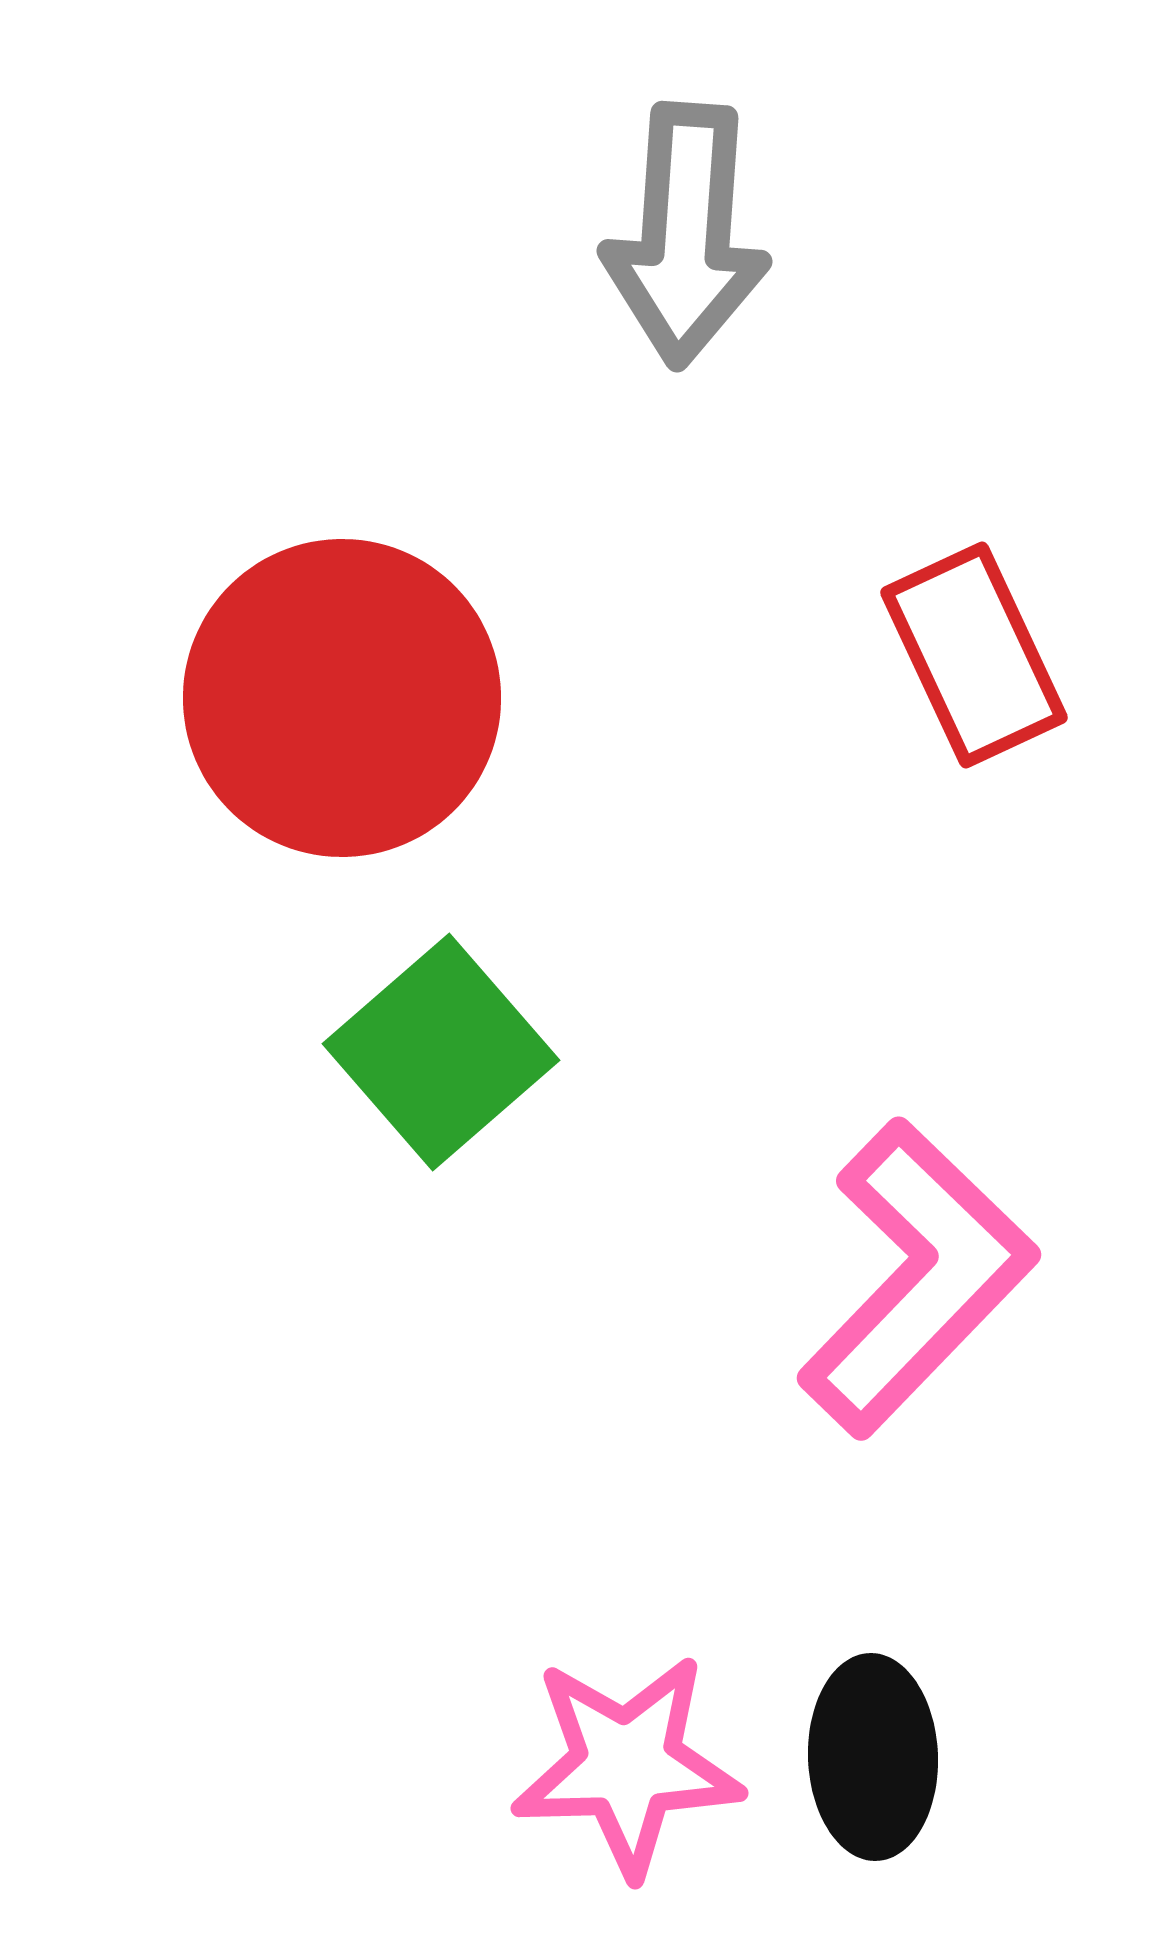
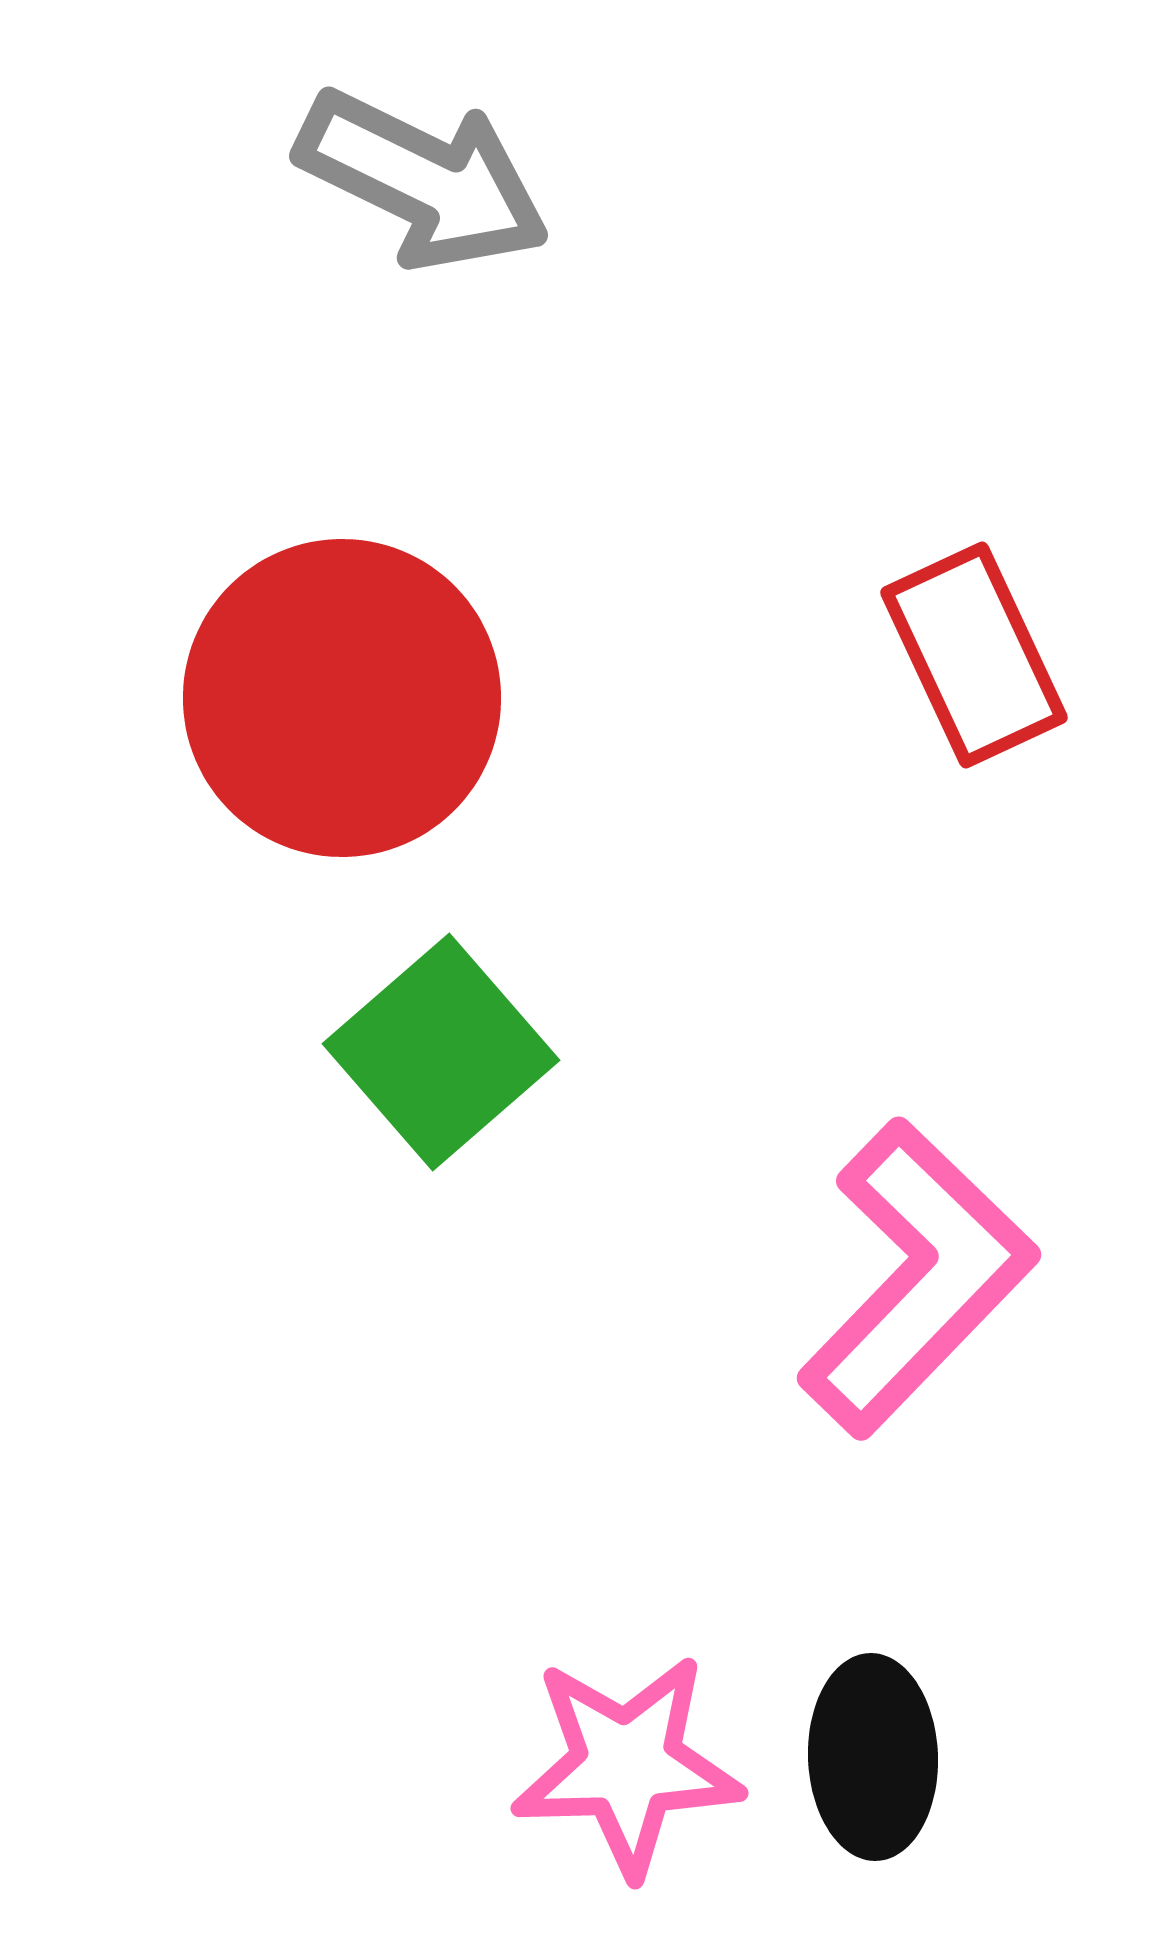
gray arrow: moved 263 px left, 55 px up; rotated 68 degrees counterclockwise
